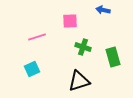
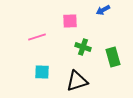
blue arrow: rotated 40 degrees counterclockwise
cyan square: moved 10 px right, 3 px down; rotated 28 degrees clockwise
black triangle: moved 2 px left
